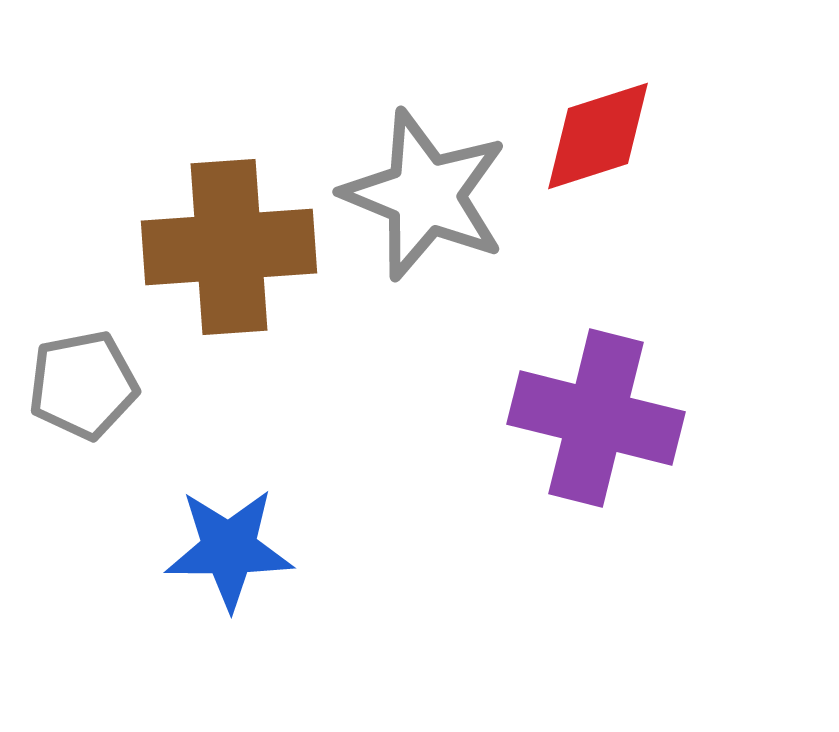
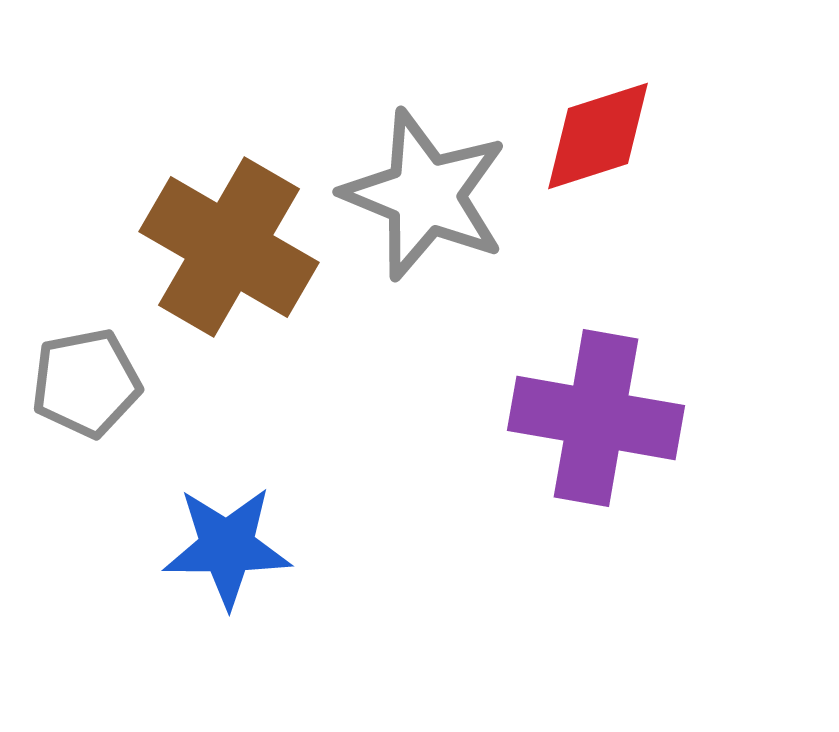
brown cross: rotated 34 degrees clockwise
gray pentagon: moved 3 px right, 2 px up
purple cross: rotated 4 degrees counterclockwise
blue star: moved 2 px left, 2 px up
